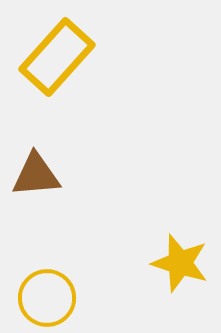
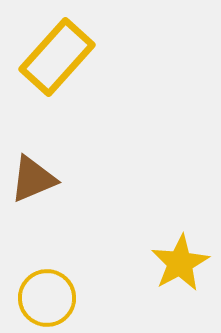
brown triangle: moved 3 px left, 4 px down; rotated 18 degrees counterclockwise
yellow star: rotated 26 degrees clockwise
